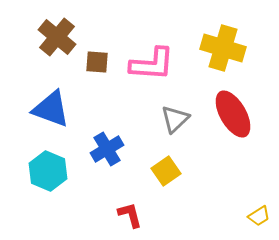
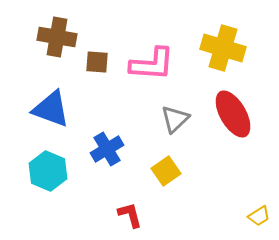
brown cross: rotated 30 degrees counterclockwise
